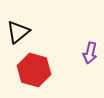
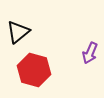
purple arrow: rotated 10 degrees clockwise
